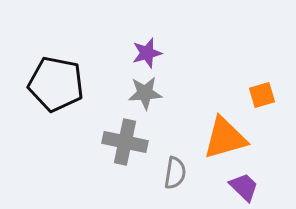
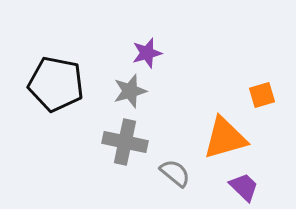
gray star: moved 15 px left, 2 px up; rotated 12 degrees counterclockwise
gray semicircle: rotated 60 degrees counterclockwise
